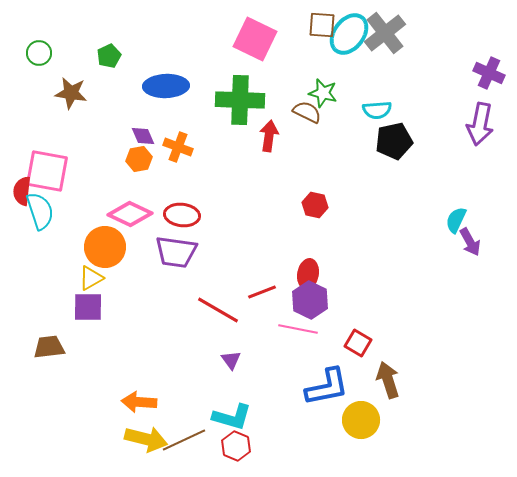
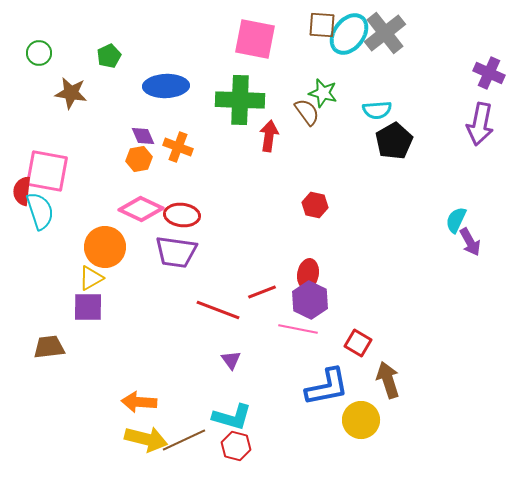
pink square at (255, 39): rotated 15 degrees counterclockwise
brown semicircle at (307, 112): rotated 28 degrees clockwise
black pentagon at (394, 141): rotated 18 degrees counterclockwise
pink diamond at (130, 214): moved 11 px right, 5 px up
red line at (218, 310): rotated 9 degrees counterclockwise
red hexagon at (236, 446): rotated 8 degrees counterclockwise
